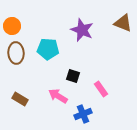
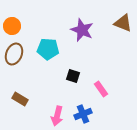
brown ellipse: moved 2 px left, 1 px down; rotated 25 degrees clockwise
pink arrow: moved 1 px left, 20 px down; rotated 108 degrees counterclockwise
